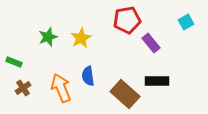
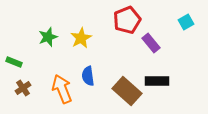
red pentagon: rotated 12 degrees counterclockwise
orange arrow: moved 1 px right, 1 px down
brown rectangle: moved 2 px right, 3 px up
